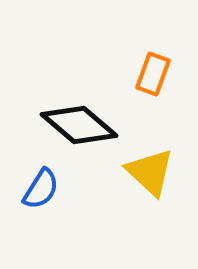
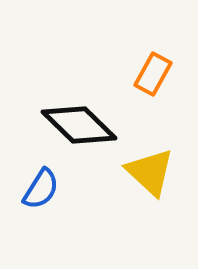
orange rectangle: rotated 9 degrees clockwise
black diamond: rotated 4 degrees clockwise
